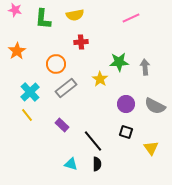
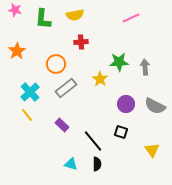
black square: moved 5 px left
yellow triangle: moved 1 px right, 2 px down
